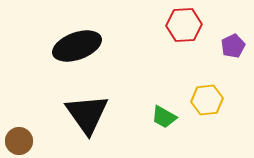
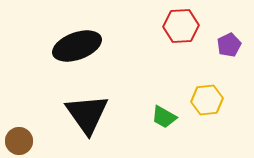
red hexagon: moved 3 px left, 1 px down
purple pentagon: moved 4 px left, 1 px up
